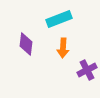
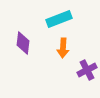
purple diamond: moved 3 px left, 1 px up
